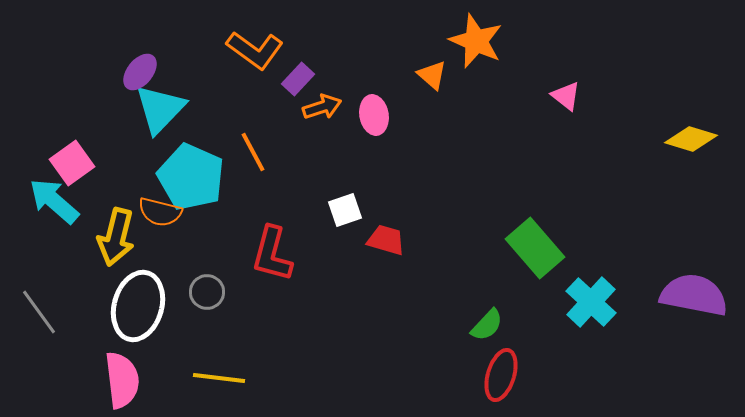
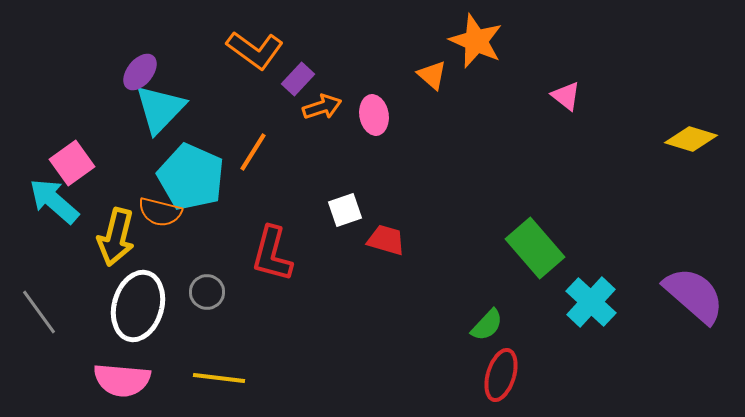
orange line: rotated 60 degrees clockwise
purple semicircle: rotated 30 degrees clockwise
pink semicircle: rotated 102 degrees clockwise
